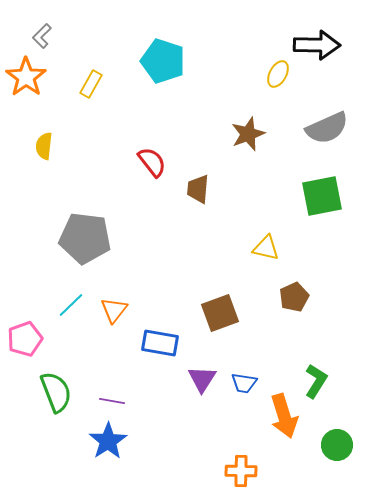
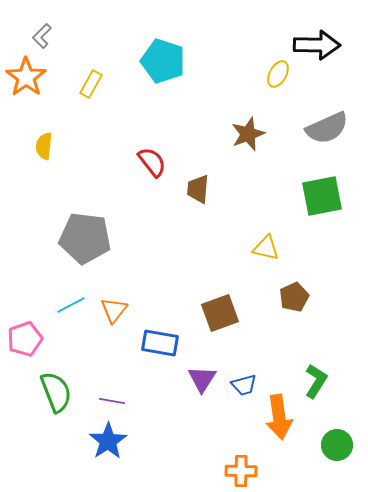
cyan line: rotated 16 degrees clockwise
blue trapezoid: moved 2 px down; rotated 24 degrees counterclockwise
orange arrow: moved 5 px left, 1 px down; rotated 9 degrees clockwise
